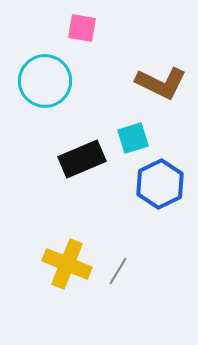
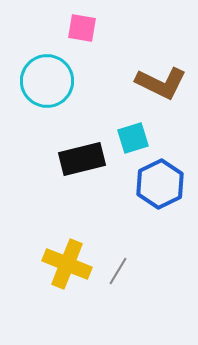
cyan circle: moved 2 px right
black rectangle: rotated 9 degrees clockwise
